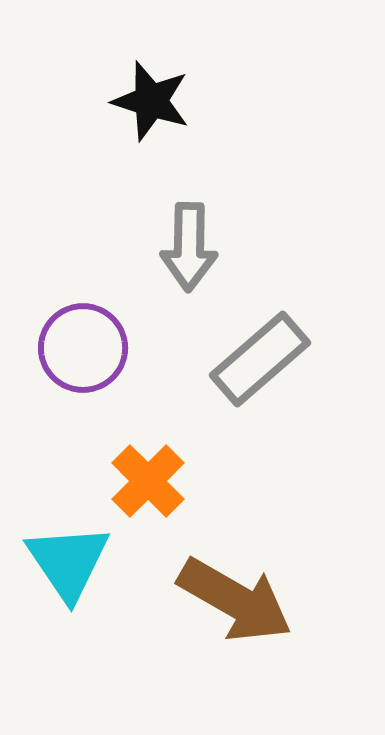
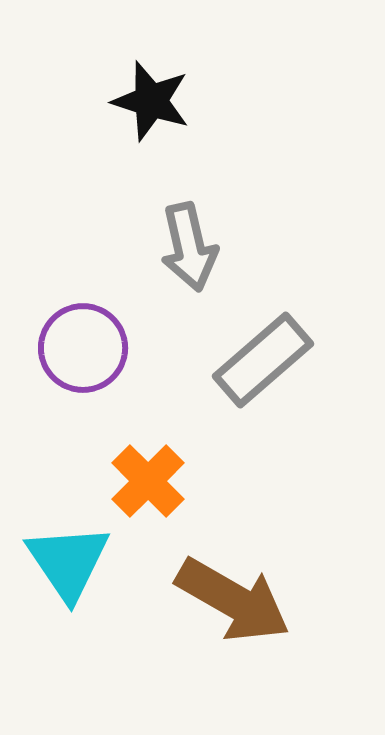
gray arrow: rotated 14 degrees counterclockwise
gray rectangle: moved 3 px right, 1 px down
brown arrow: moved 2 px left
